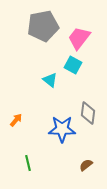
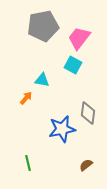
cyan triangle: moved 8 px left; rotated 28 degrees counterclockwise
orange arrow: moved 10 px right, 22 px up
blue star: rotated 12 degrees counterclockwise
